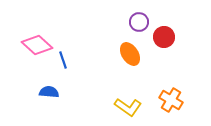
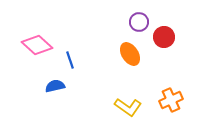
blue line: moved 7 px right
blue semicircle: moved 6 px right, 6 px up; rotated 18 degrees counterclockwise
orange cross: rotated 35 degrees clockwise
